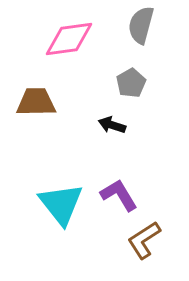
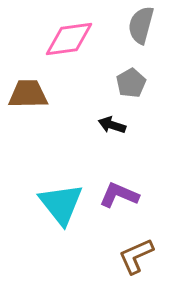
brown trapezoid: moved 8 px left, 8 px up
purple L-shape: rotated 36 degrees counterclockwise
brown L-shape: moved 8 px left, 16 px down; rotated 9 degrees clockwise
